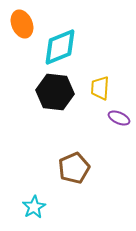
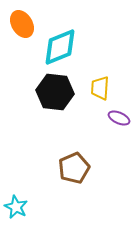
orange ellipse: rotated 8 degrees counterclockwise
cyan star: moved 18 px left; rotated 15 degrees counterclockwise
